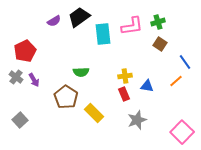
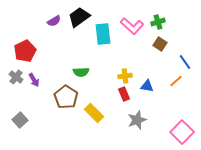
pink L-shape: rotated 50 degrees clockwise
